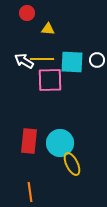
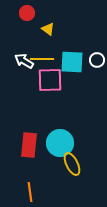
yellow triangle: rotated 32 degrees clockwise
red rectangle: moved 4 px down
